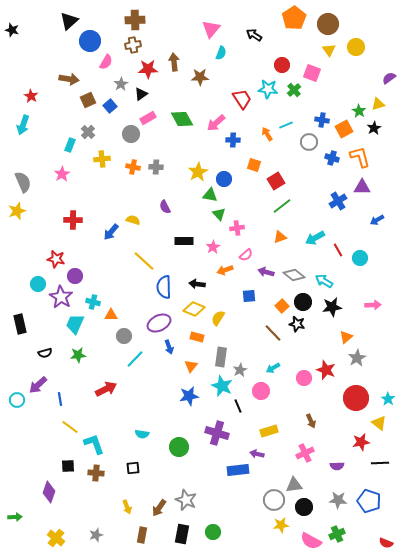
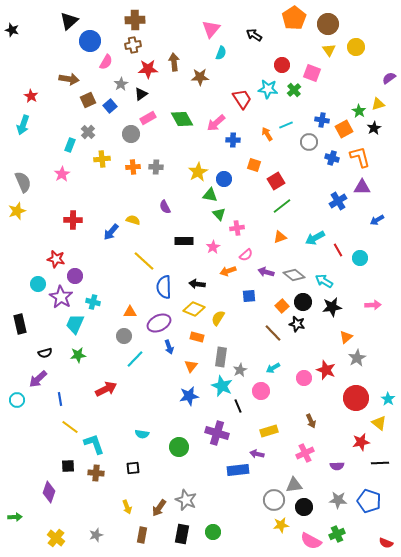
orange cross at (133, 167): rotated 16 degrees counterclockwise
orange arrow at (225, 270): moved 3 px right, 1 px down
orange triangle at (111, 315): moved 19 px right, 3 px up
purple arrow at (38, 385): moved 6 px up
